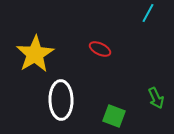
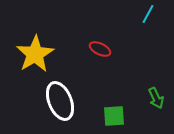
cyan line: moved 1 px down
white ellipse: moved 1 px left, 1 px down; rotated 21 degrees counterclockwise
green square: rotated 25 degrees counterclockwise
